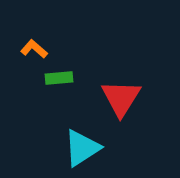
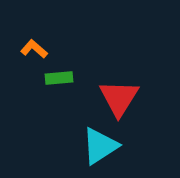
red triangle: moved 2 px left
cyan triangle: moved 18 px right, 2 px up
